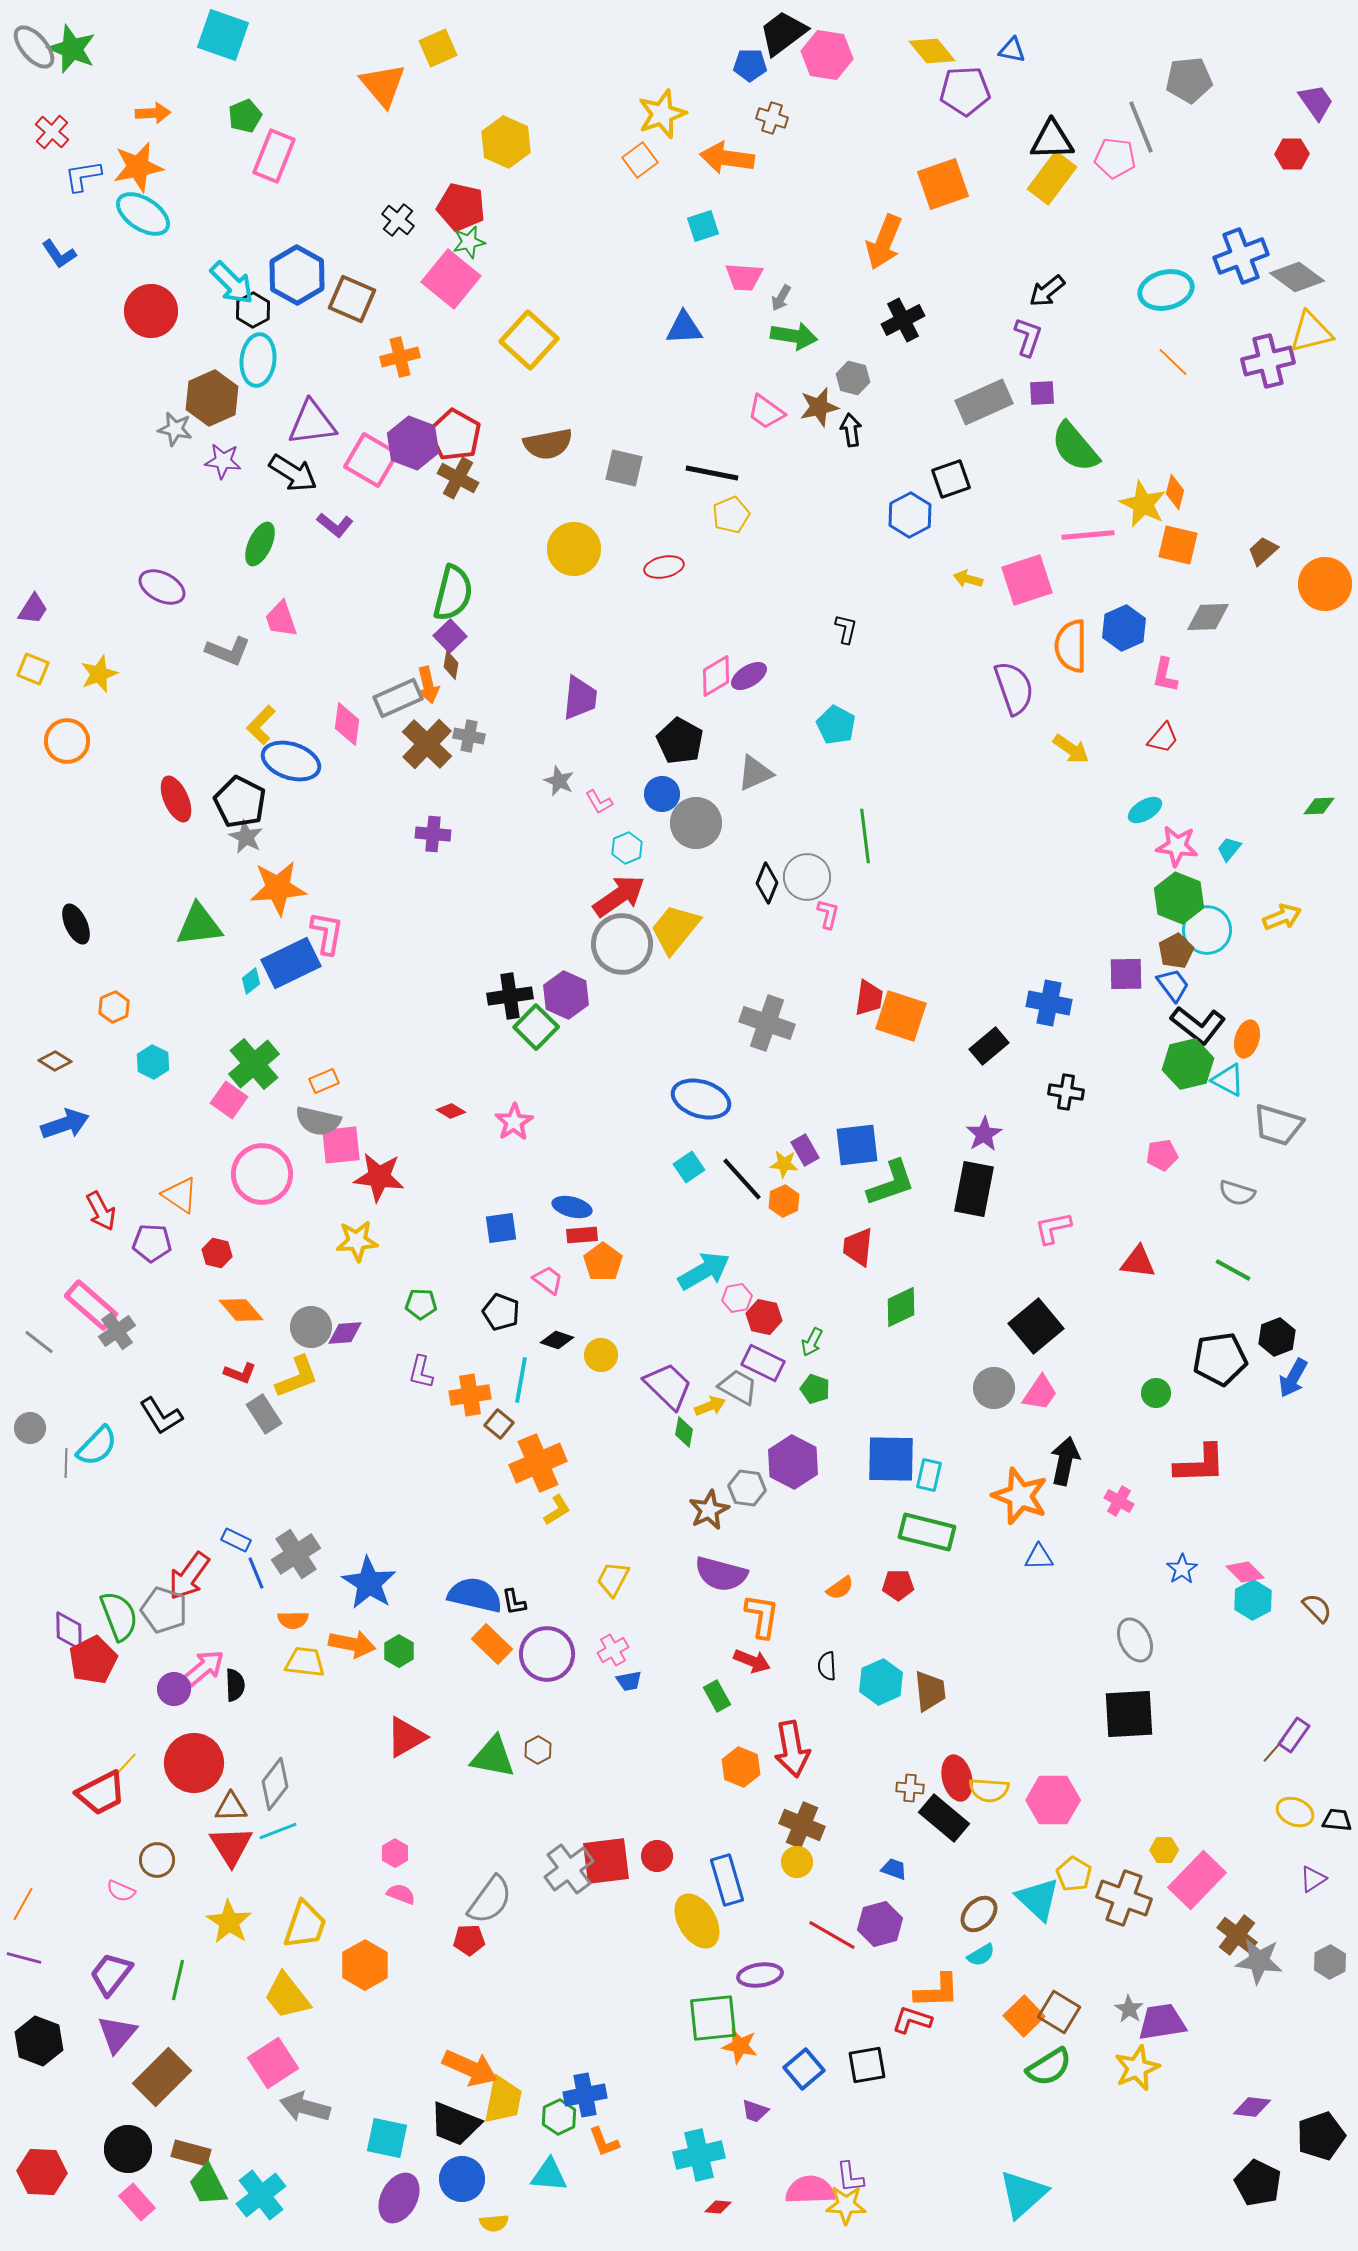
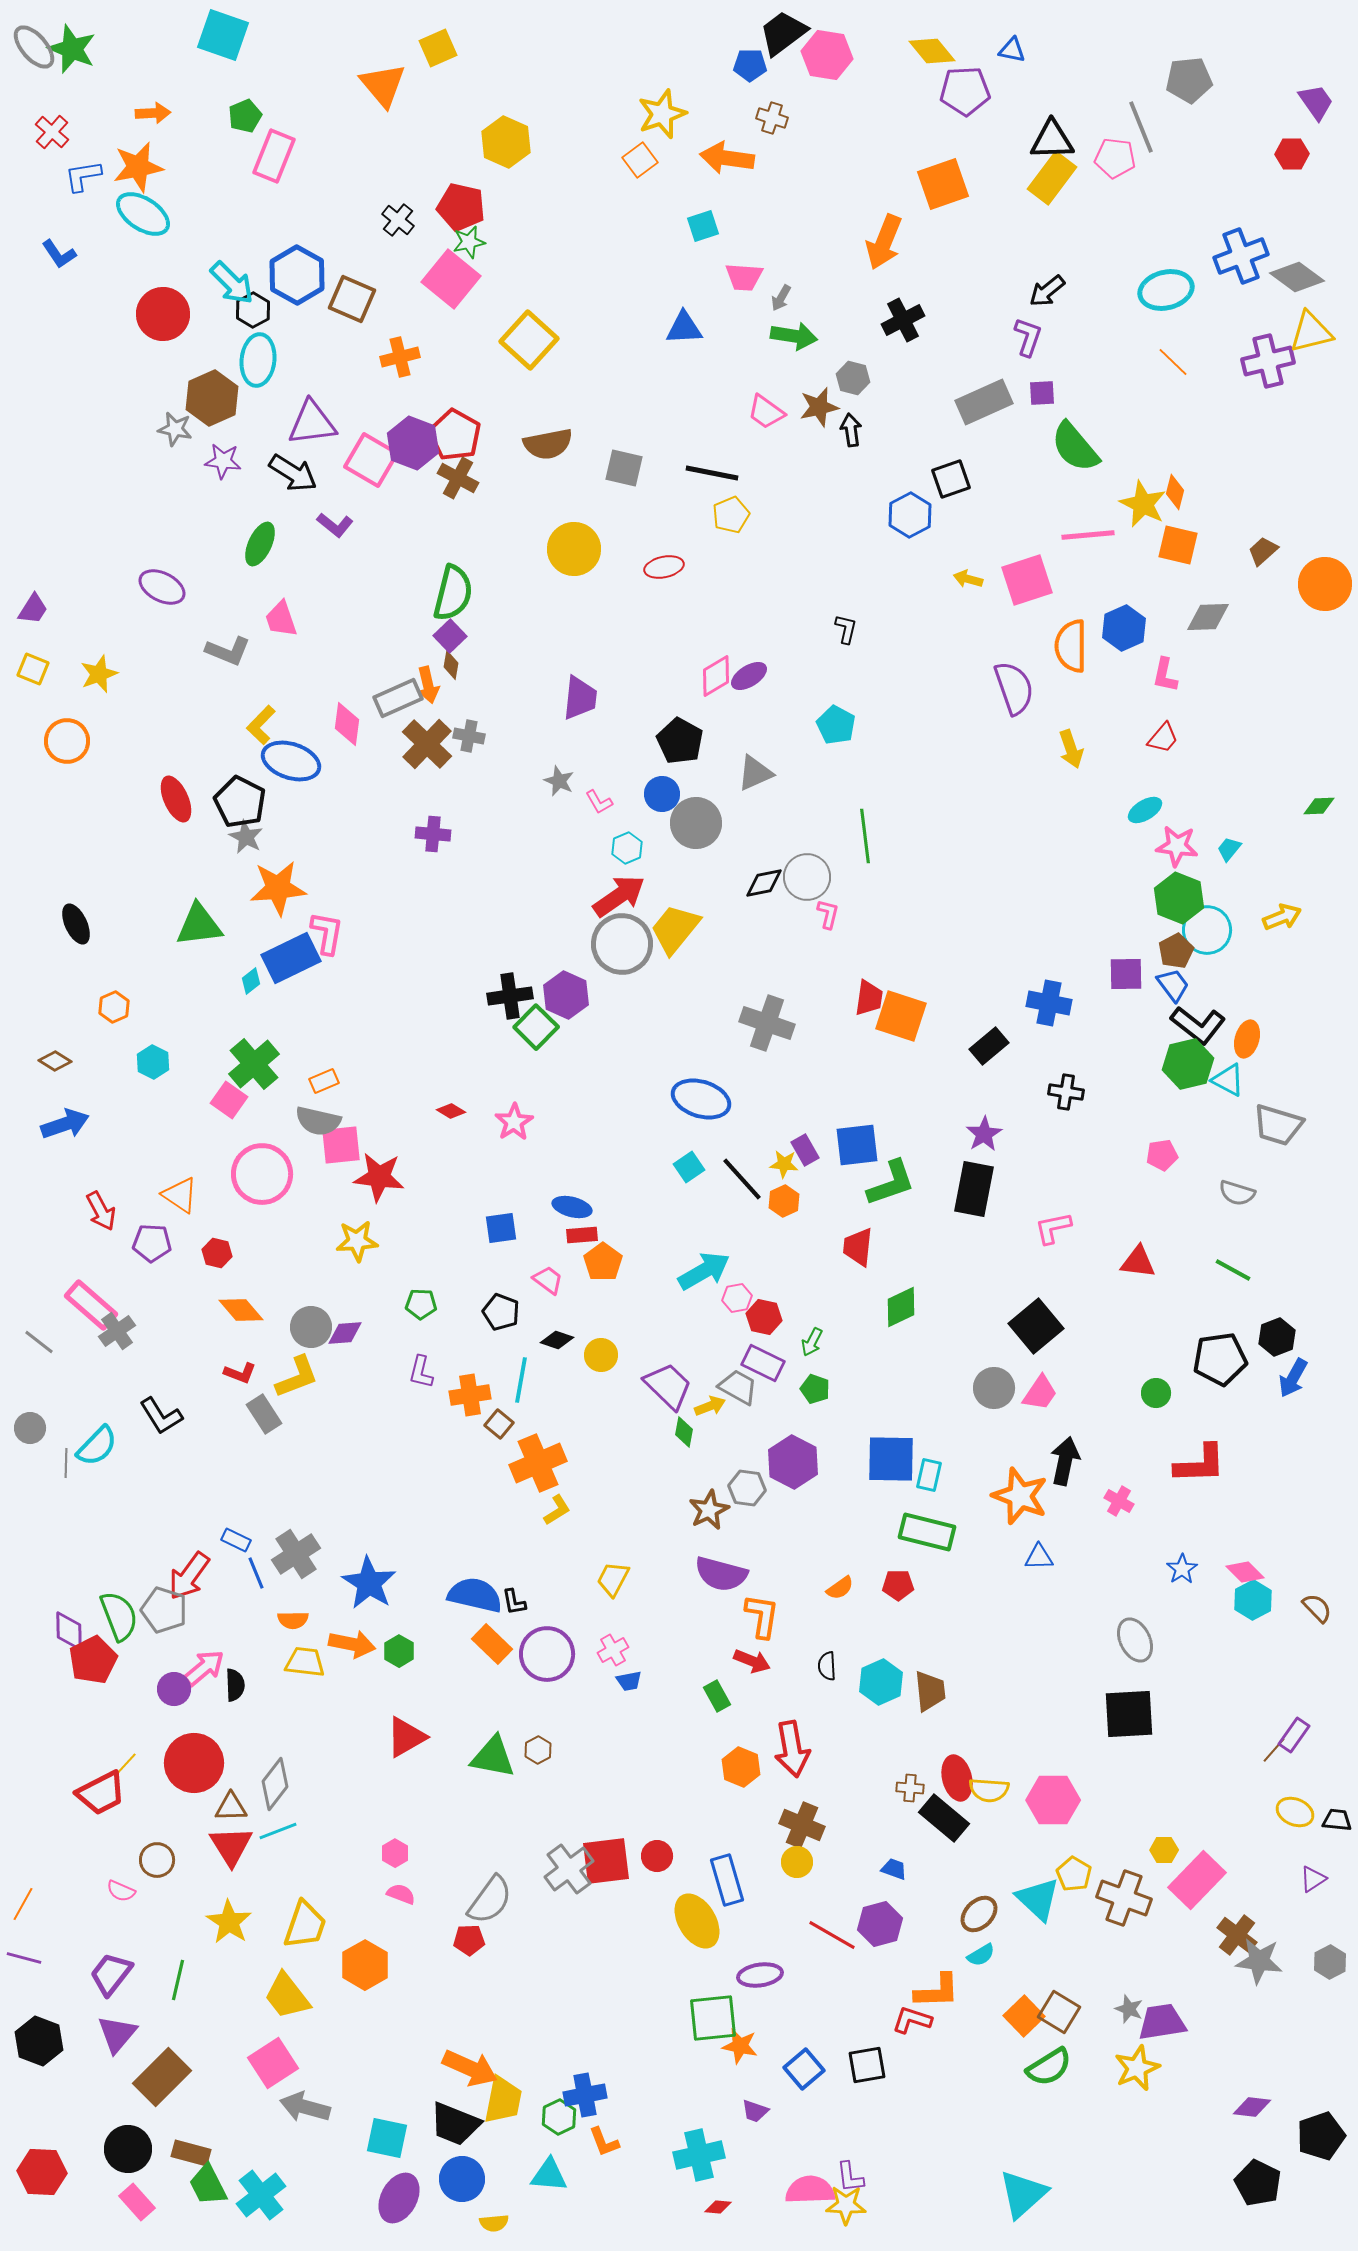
red circle at (151, 311): moved 12 px right, 3 px down
yellow arrow at (1071, 749): rotated 36 degrees clockwise
black diamond at (767, 883): moved 3 px left; rotated 57 degrees clockwise
blue rectangle at (291, 963): moved 5 px up
gray star at (1129, 2009): rotated 12 degrees counterclockwise
